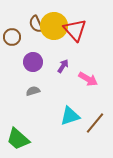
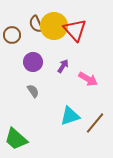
brown circle: moved 2 px up
gray semicircle: rotated 72 degrees clockwise
green trapezoid: moved 2 px left
